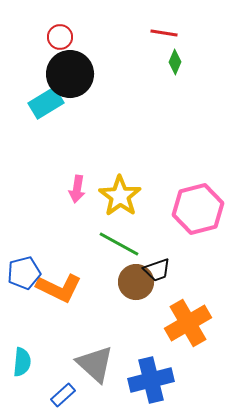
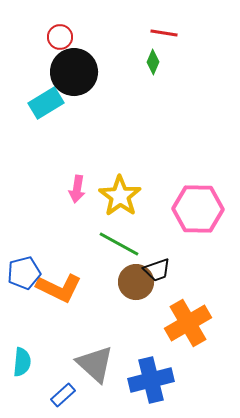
green diamond: moved 22 px left
black circle: moved 4 px right, 2 px up
pink hexagon: rotated 15 degrees clockwise
